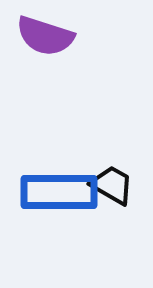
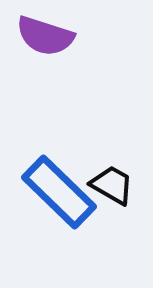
blue rectangle: rotated 44 degrees clockwise
